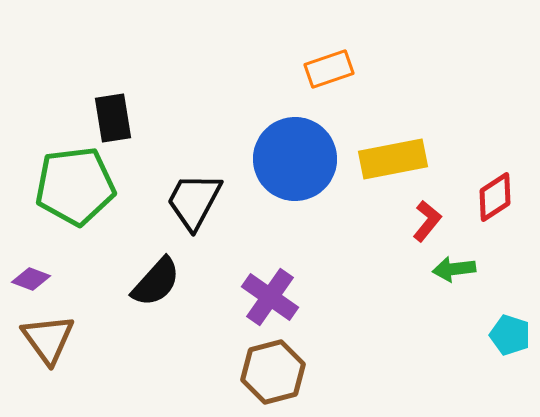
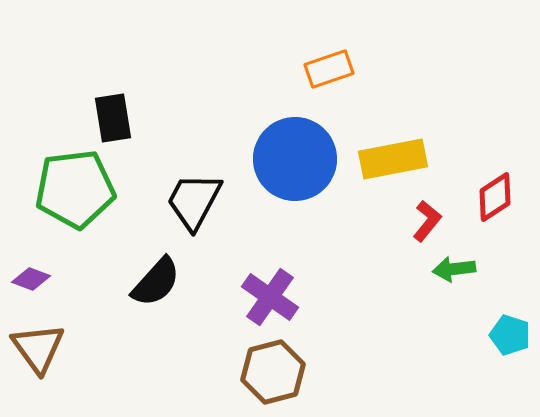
green pentagon: moved 3 px down
brown triangle: moved 10 px left, 9 px down
